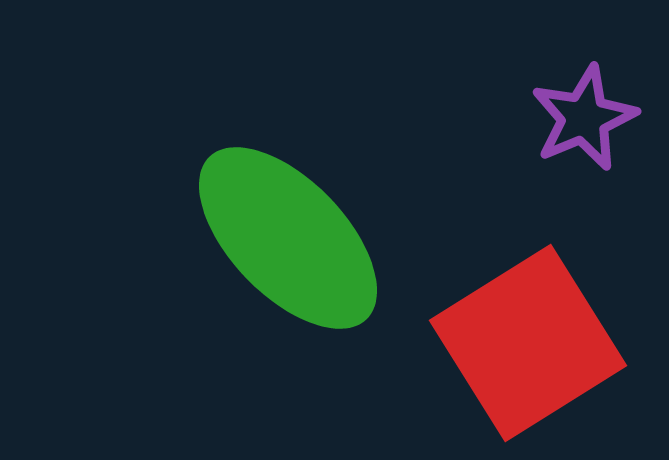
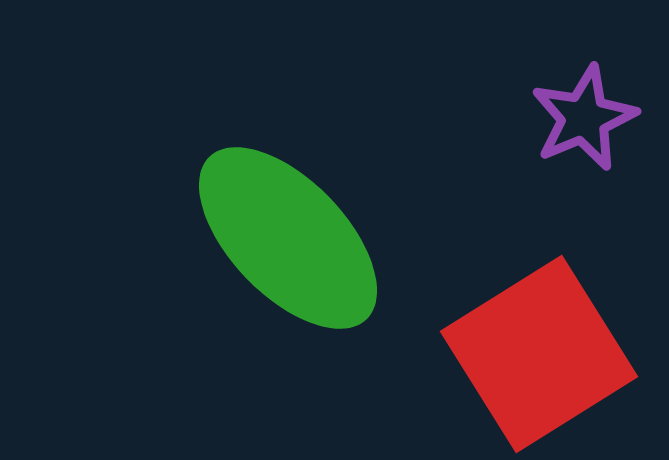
red square: moved 11 px right, 11 px down
